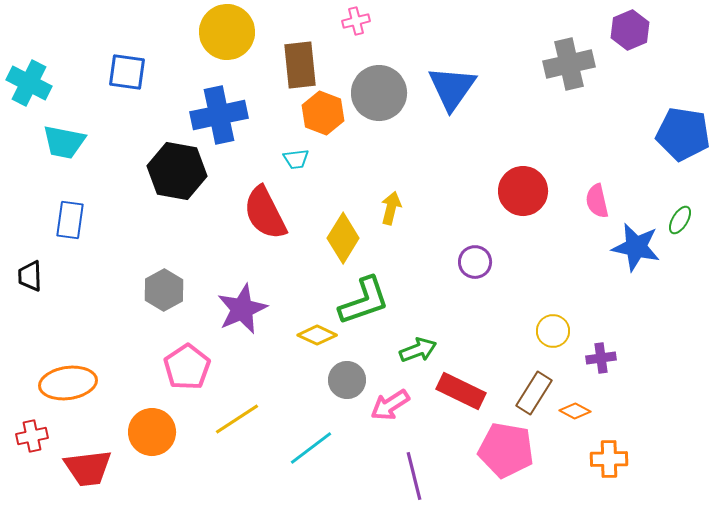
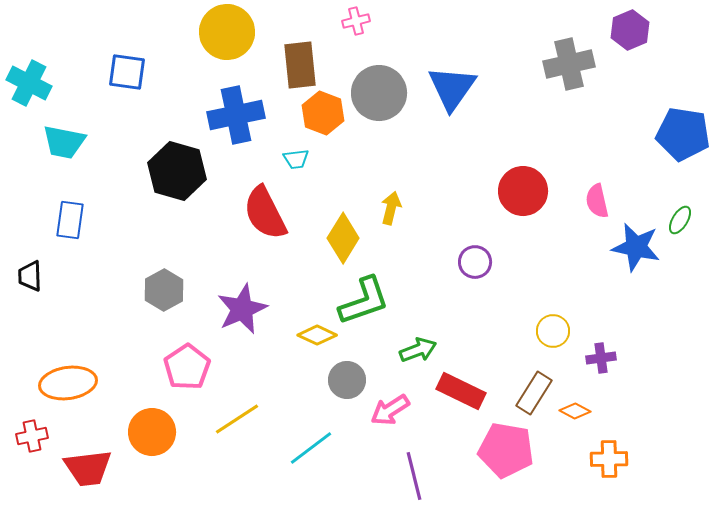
blue cross at (219, 115): moved 17 px right
black hexagon at (177, 171): rotated 6 degrees clockwise
pink arrow at (390, 405): moved 5 px down
